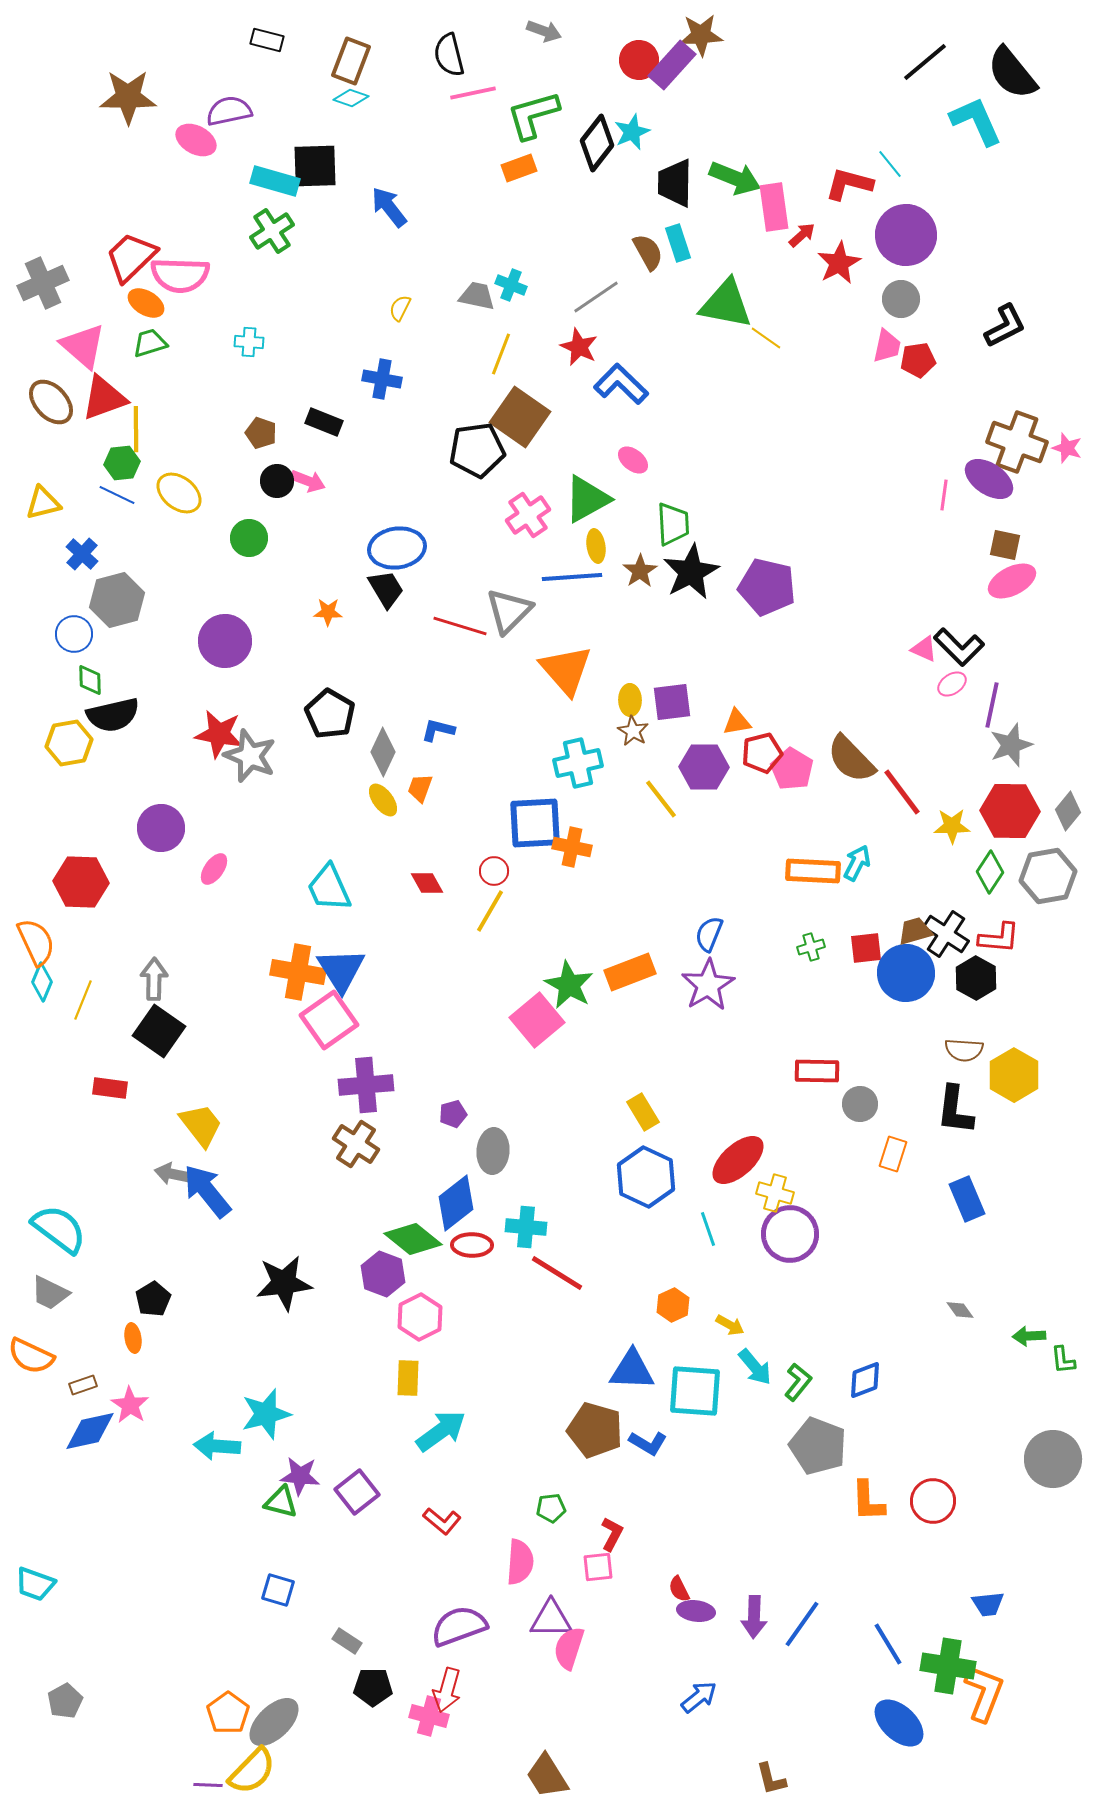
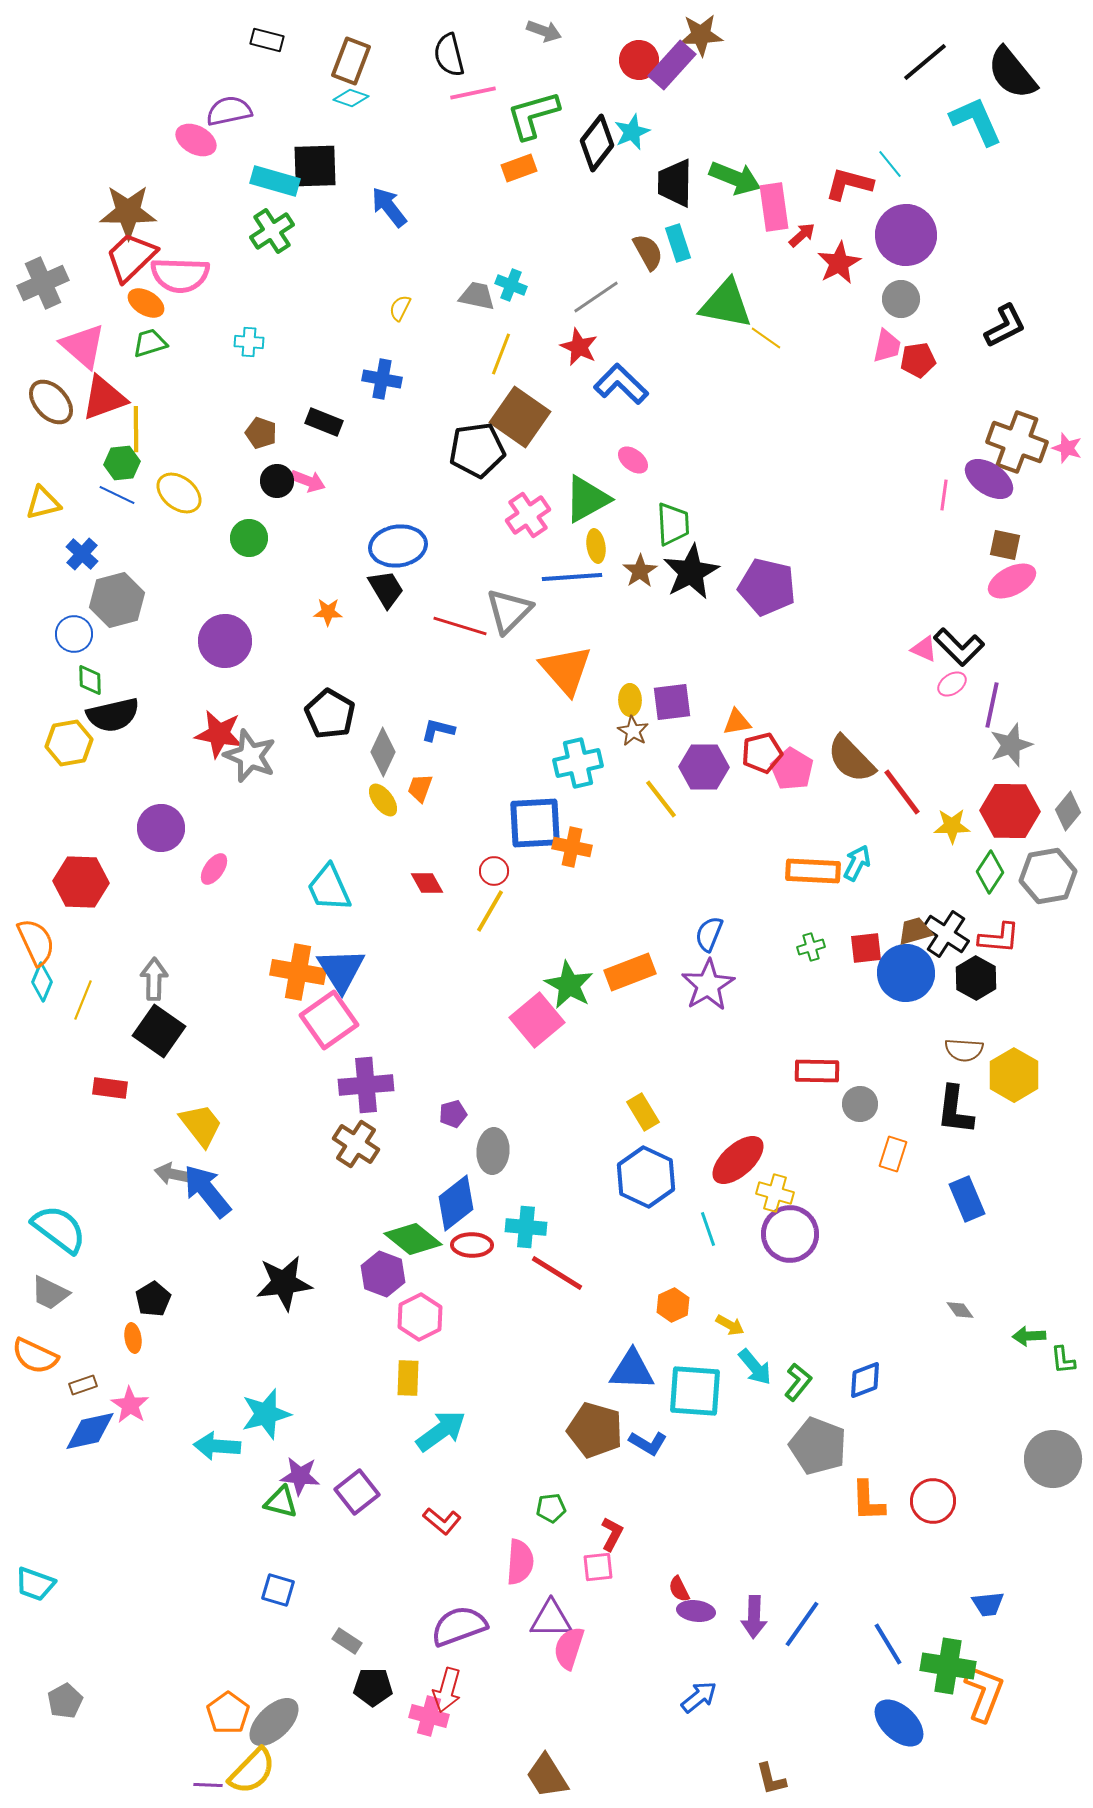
brown star at (128, 97): moved 115 px down
blue ellipse at (397, 548): moved 1 px right, 2 px up
orange semicircle at (31, 1356): moved 4 px right
